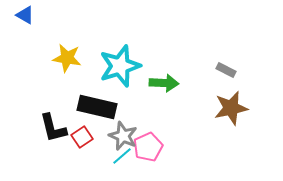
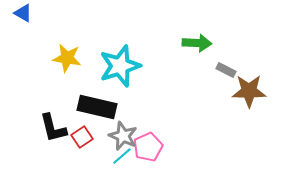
blue triangle: moved 2 px left, 2 px up
green arrow: moved 33 px right, 40 px up
brown star: moved 18 px right, 17 px up; rotated 12 degrees clockwise
